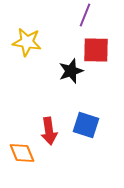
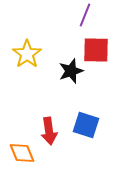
yellow star: moved 12 px down; rotated 28 degrees clockwise
